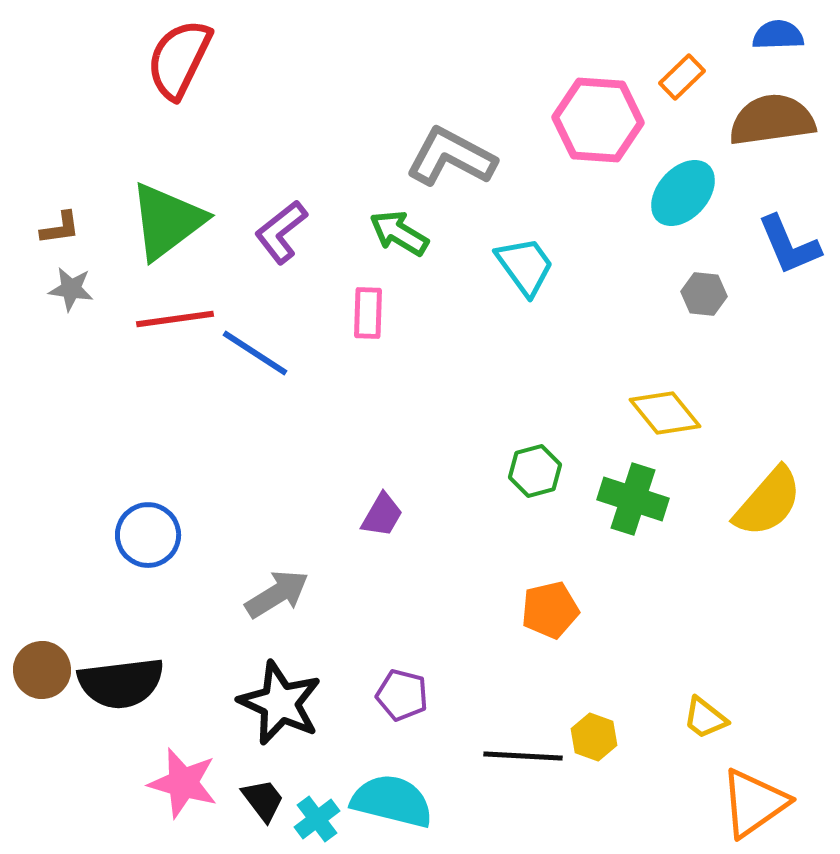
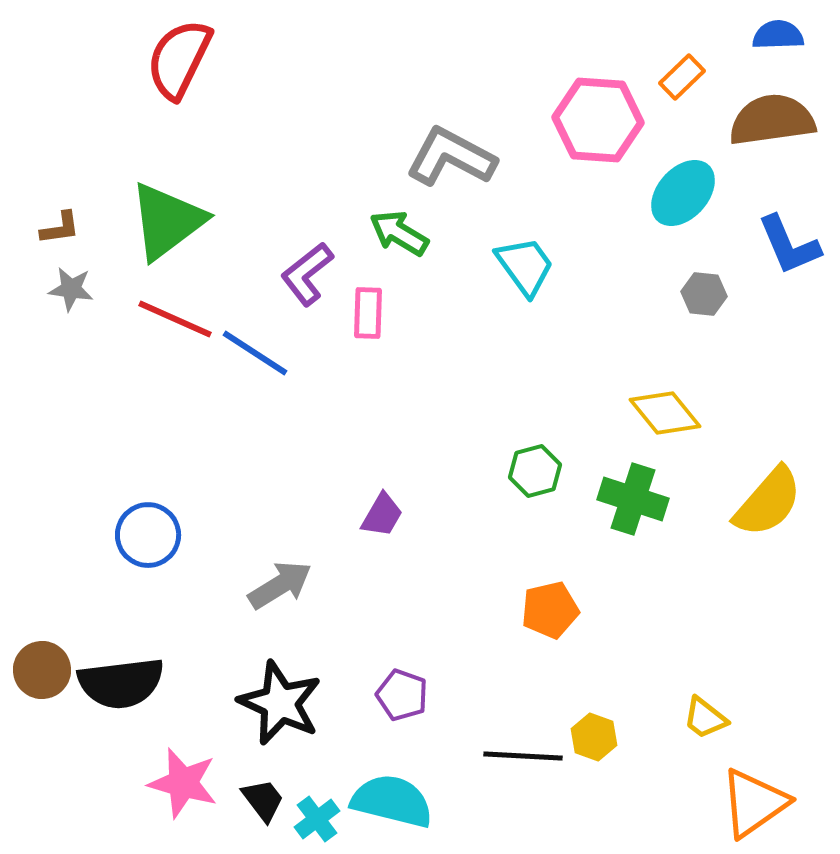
purple L-shape: moved 26 px right, 42 px down
red line: rotated 32 degrees clockwise
gray arrow: moved 3 px right, 9 px up
purple pentagon: rotated 6 degrees clockwise
